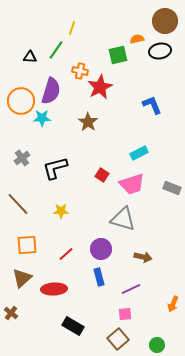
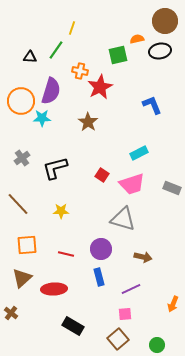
red line: rotated 56 degrees clockwise
